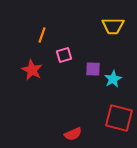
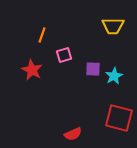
cyan star: moved 1 px right, 3 px up
